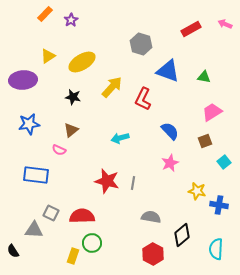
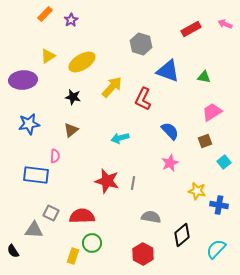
pink semicircle: moved 4 px left, 6 px down; rotated 112 degrees counterclockwise
cyan semicircle: rotated 40 degrees clockwise
red hexagon: moved 10 px left
